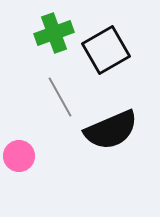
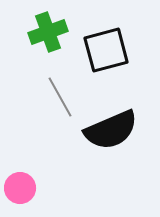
green cross: moved 6 px left, 1 px up
black square: rotated 15 degrees clockwise
pink circle: moved 1 px right, 32 px down
